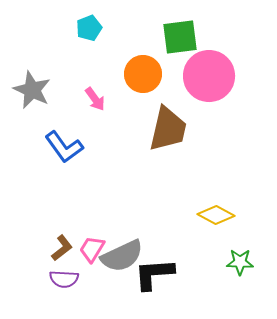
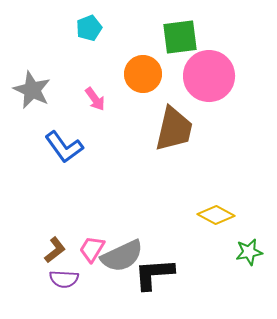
brown trapezoid: moved 6 px right
brown L-shape: moved 7 px left, 2 px down
green star: moved 9 px right, 10 px up; rotated 12 degrees counterclockwise
